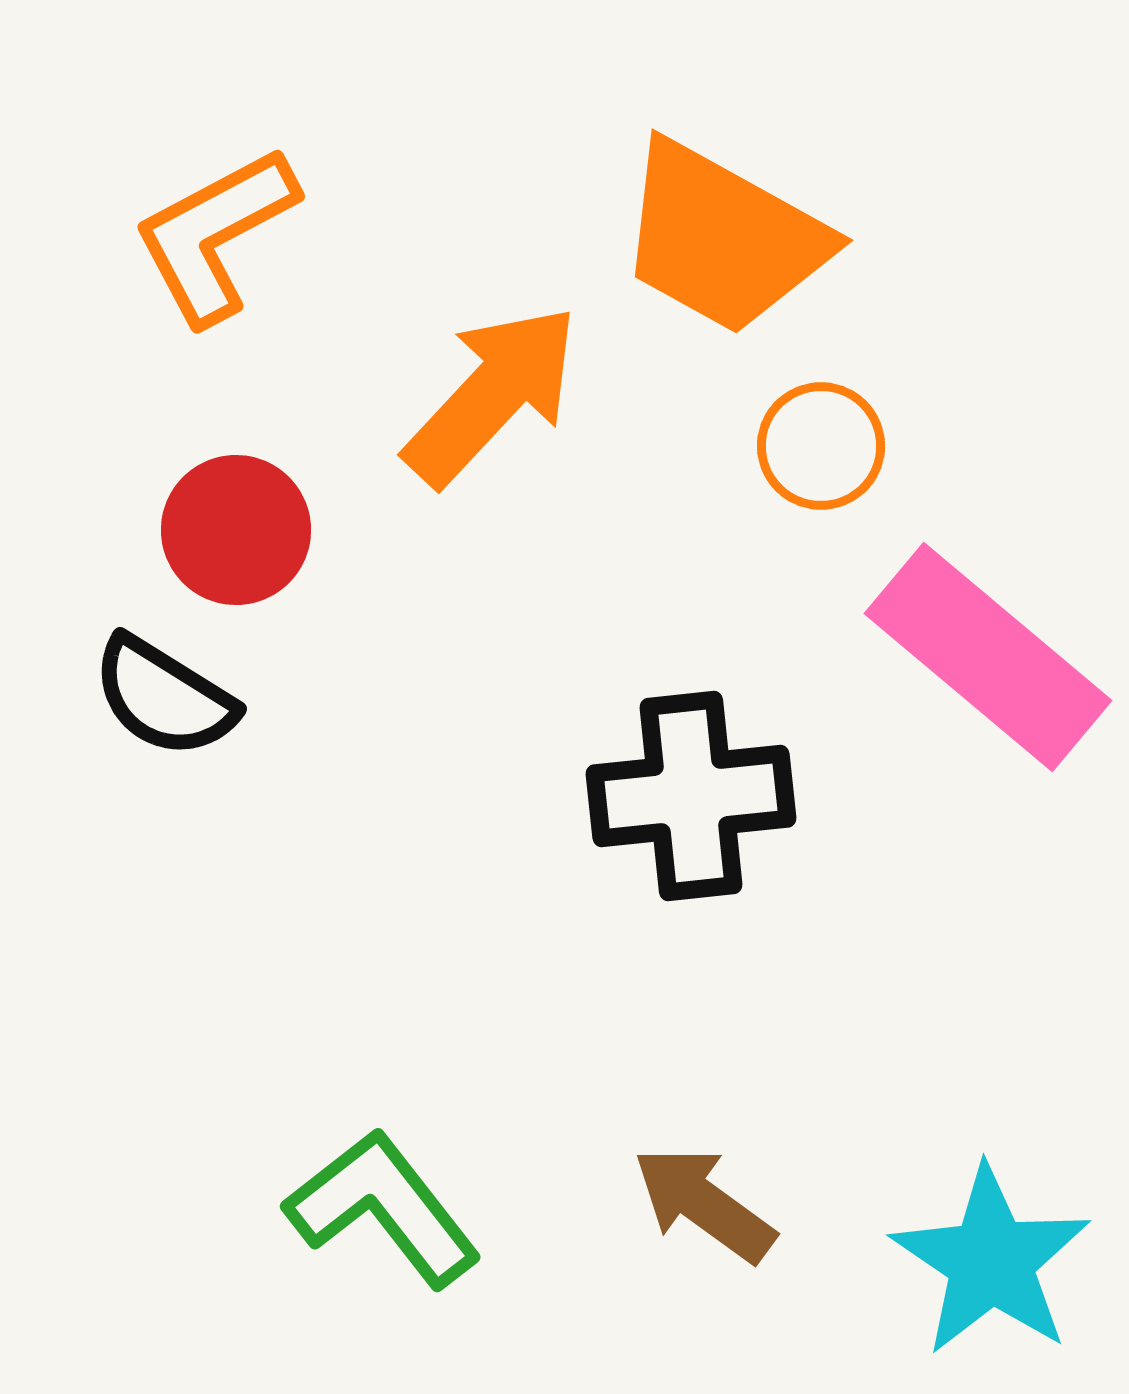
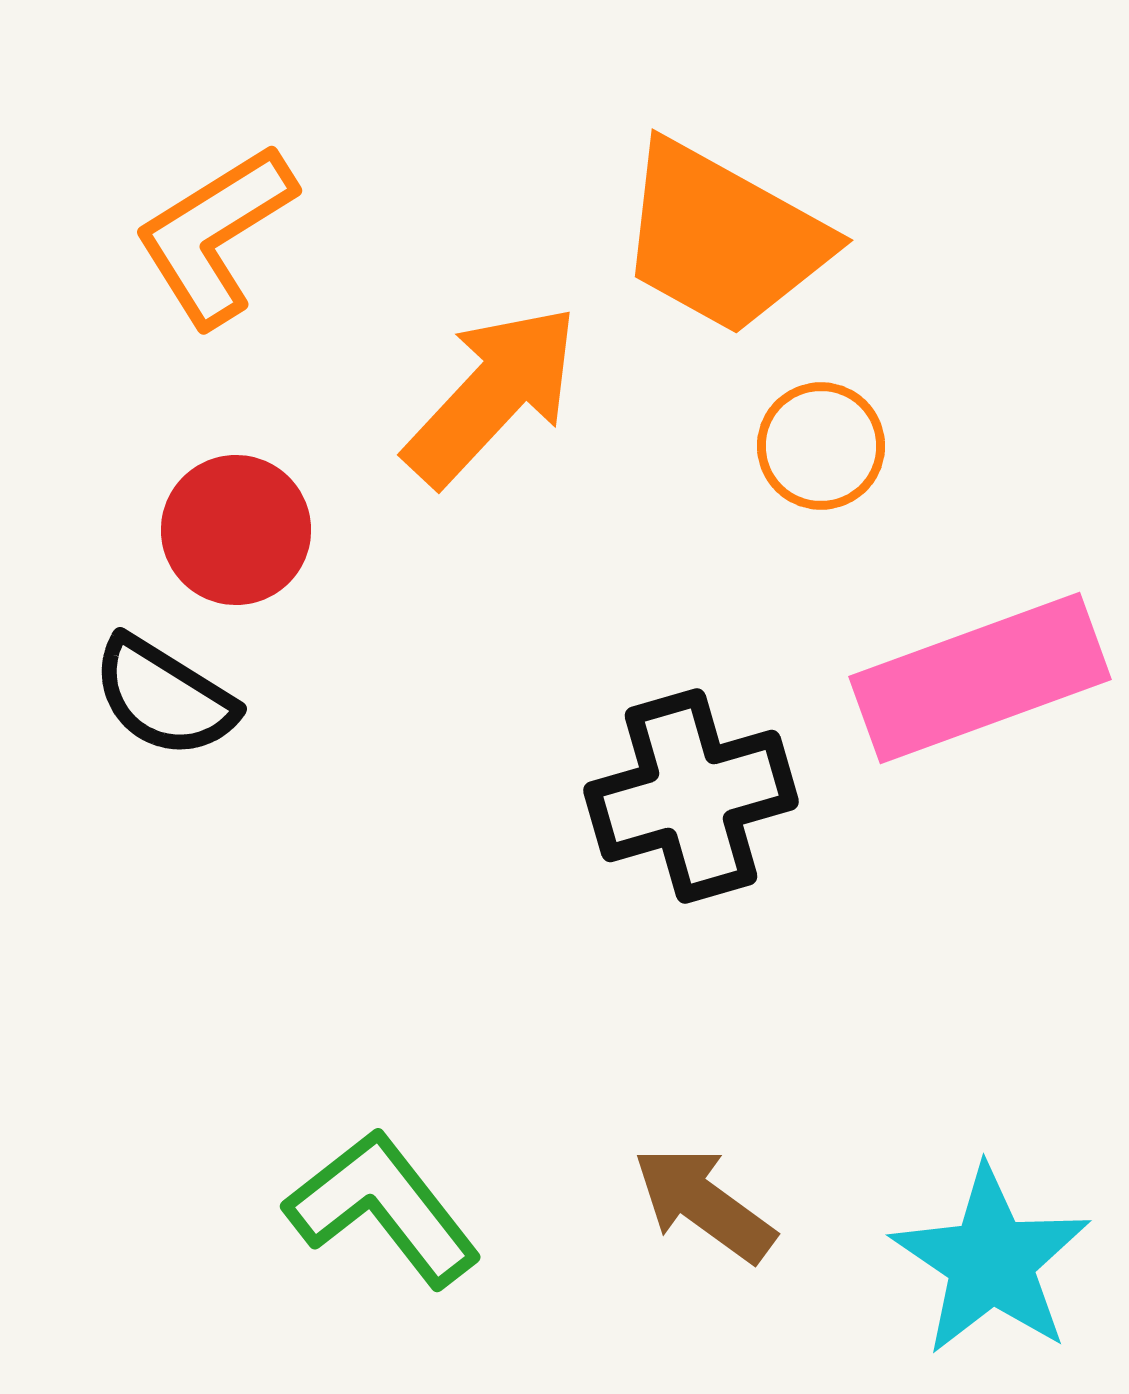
orange L-shape: rotated 4 degrees counterclockwise
pink rectangle: moved 8 px left, 21 px down; rotated 60 degrees counterclockwise
black cross: rotated 10 degrees counterclockwise
